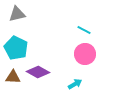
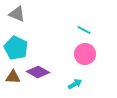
gray triangle: rotated 36 degrees clockwise
